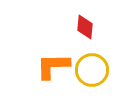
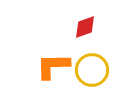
red diamond: rotated 65 degrees clockwise
